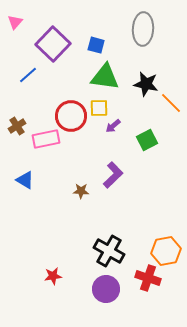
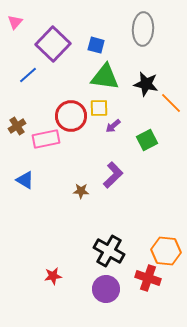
orange hexagon: rotated 16 degrees clockwise
